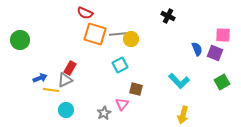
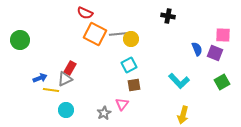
black cross: rotated 16 degrees counterclockwise
orange square: rotated 10 degrees clockwise
cyan square: moved 9 px right
gray triangle: moved 1 px up
brown square: moved 2 px left, 4 px up; rotated 24 degrees counterclockwise
